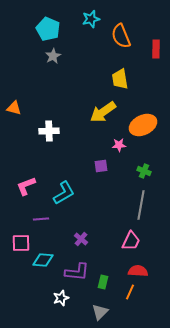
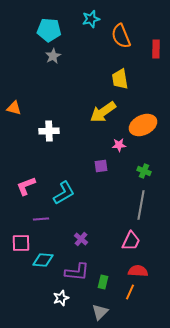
cyan pentagon: moved 1 px right, 1 px down; rotated 20 degrees counterclockwise
